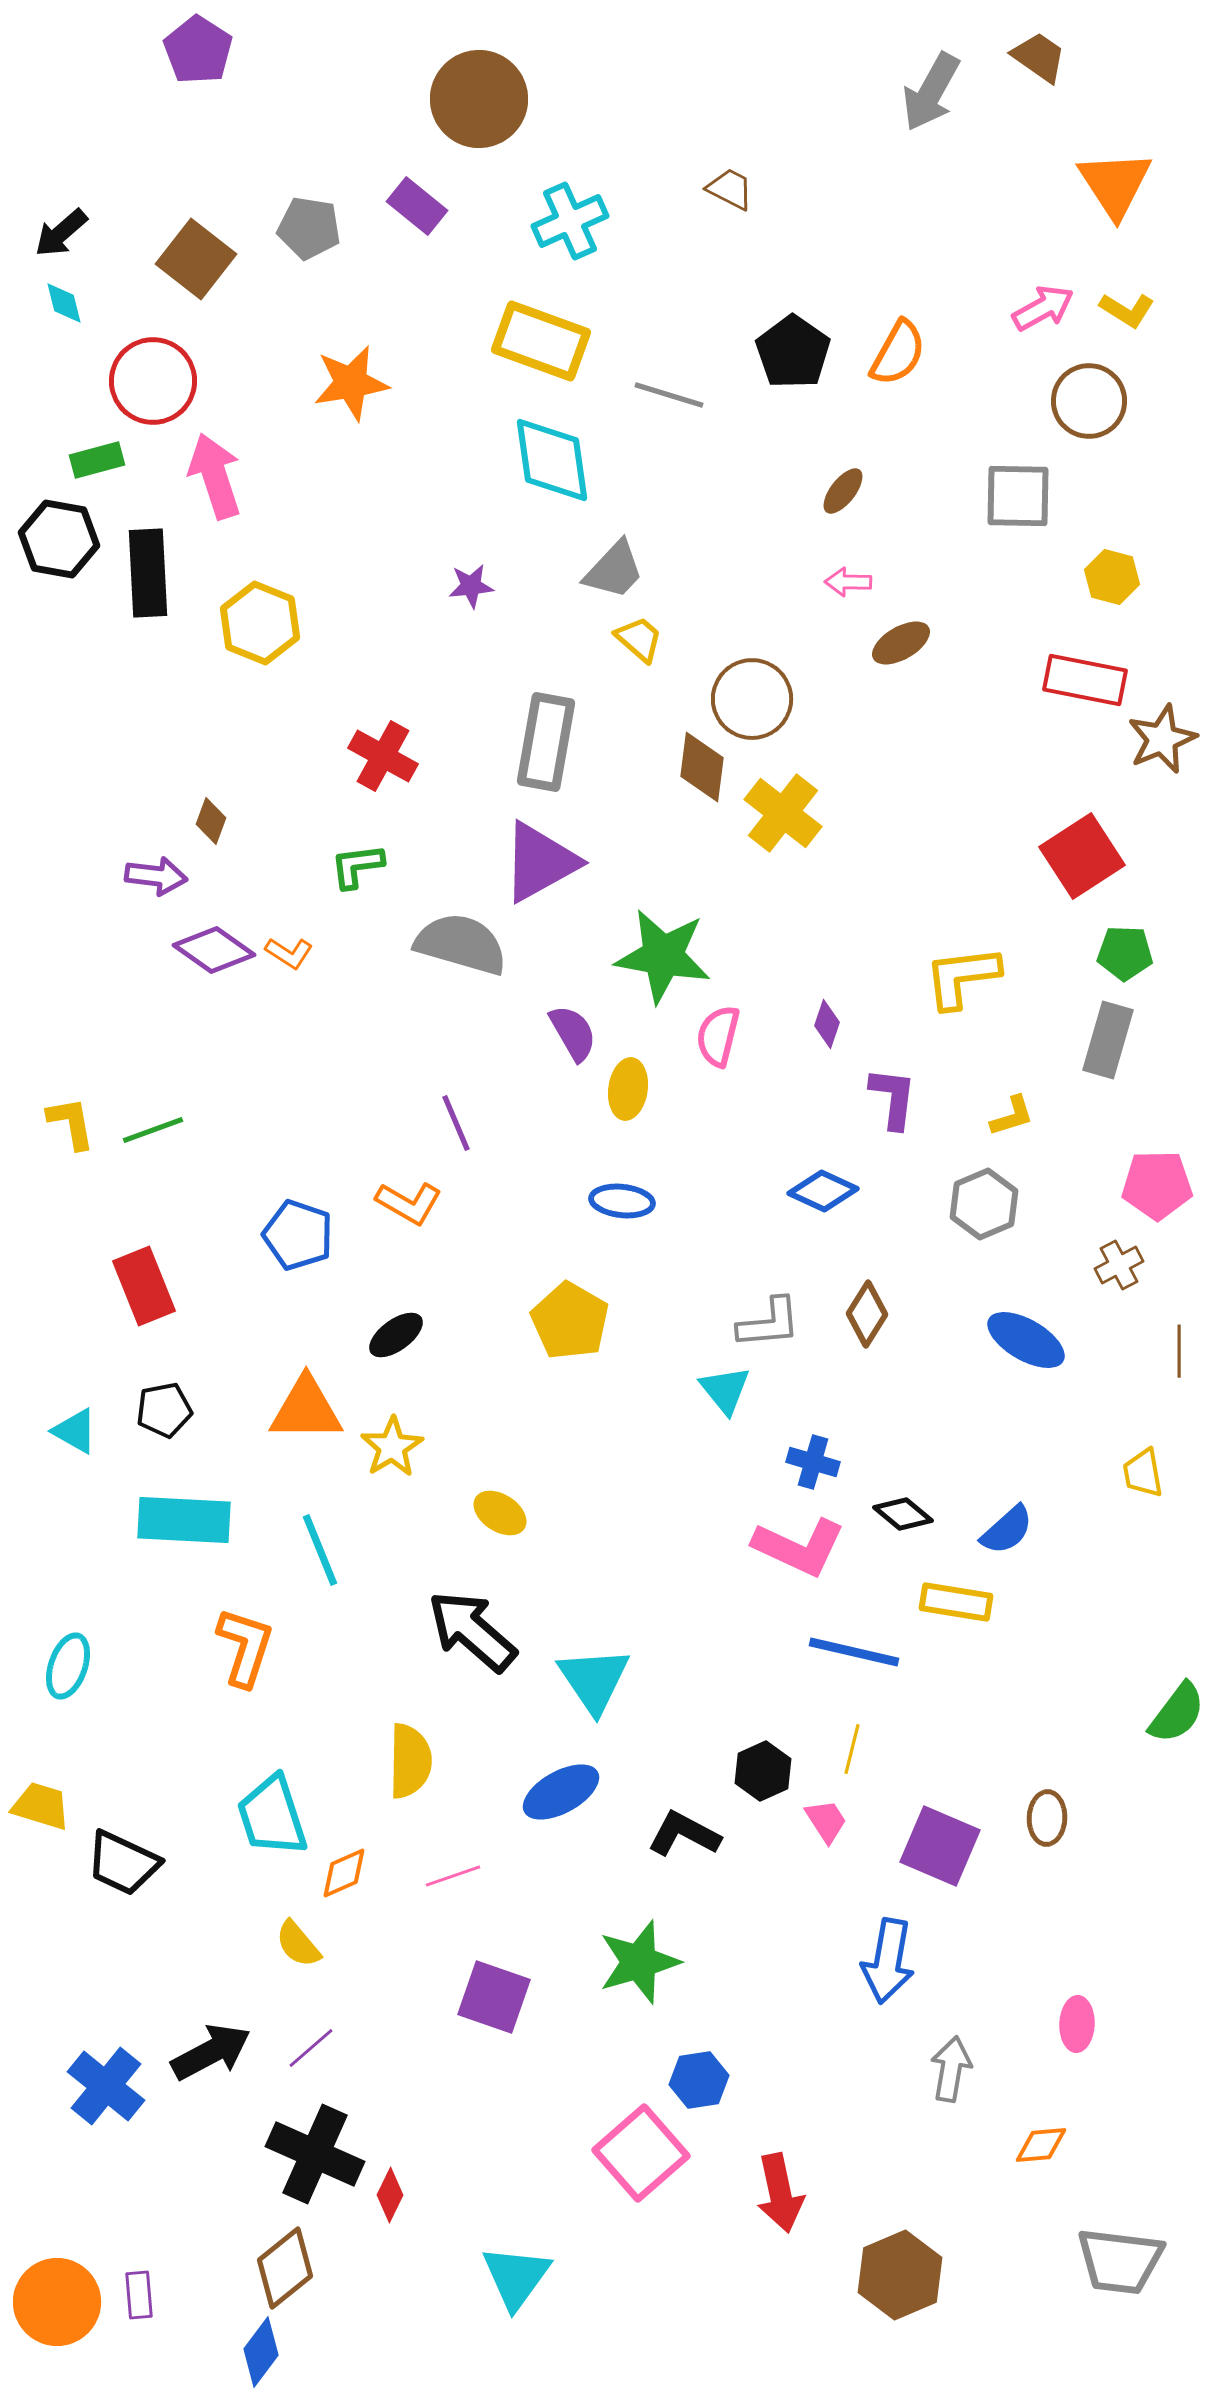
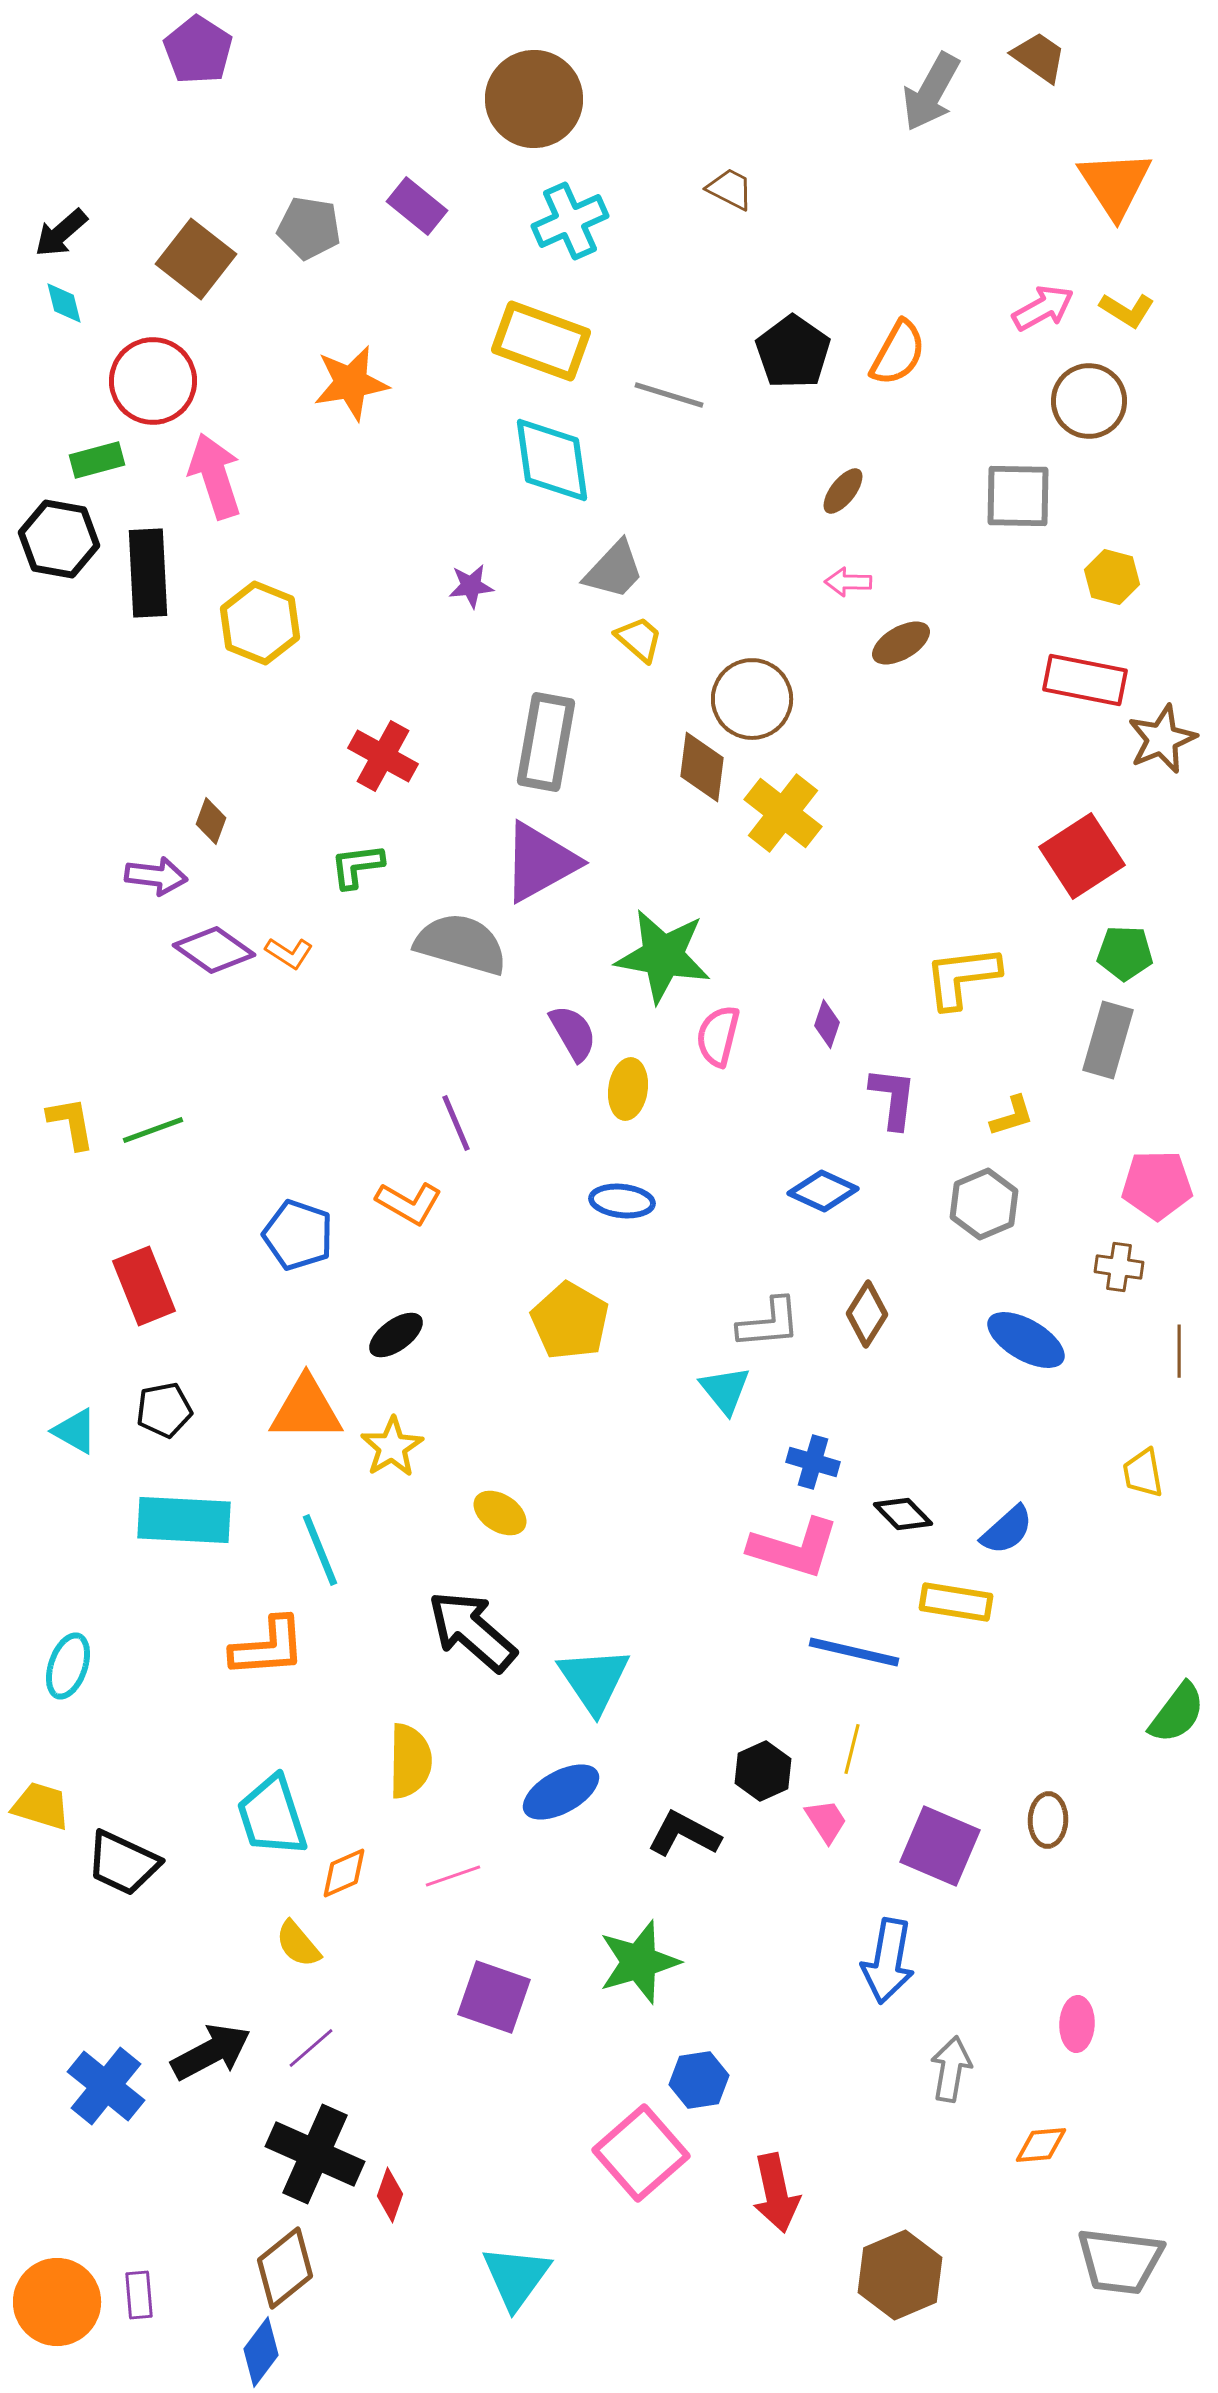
brown circle at (479, 99): moved 55 px right
brown cross at (1119, 1265): moved 2 px down; rotated 36 degrees clockwise
black diamond at (903, 1514): rotated 6 degrees clockwise
pink L-shape at (799, 1547): moved 5 px left, 1 px down; rotated 8 degrees counterclockwise
orange L-shape at (245, 1647): moved 23 px right; rotated 68 degrees clockwise
brown ellipse at (1047, 1818): moved 1 px right, 2 px down
red arrow at (780, 2193): moved 4 px left
red diamond at (390, 2195): rotated 6 degrees counterclockwise
